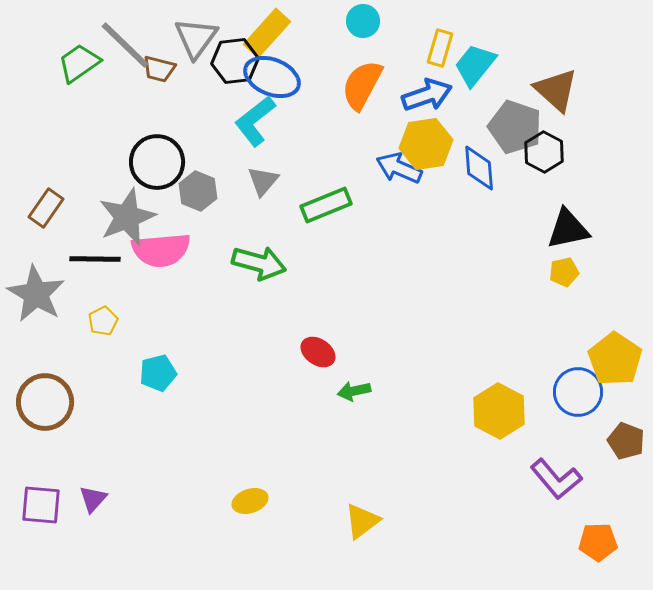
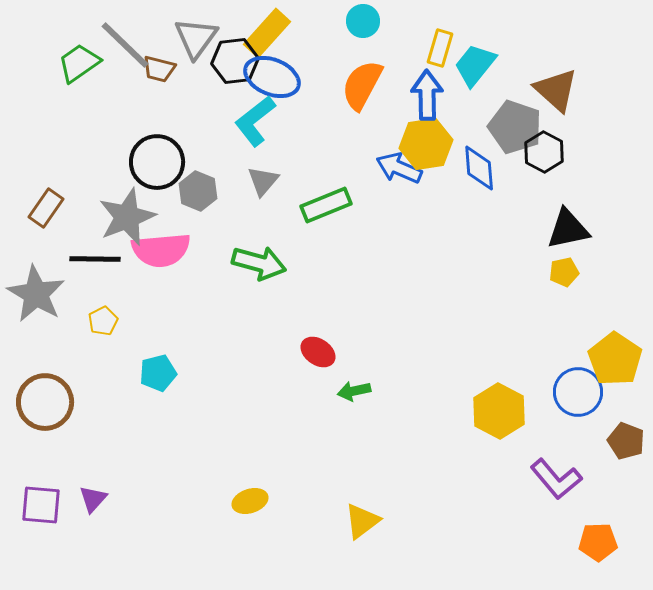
blue arrow at (427, 95): rotated 72 degrees counterclockwise
